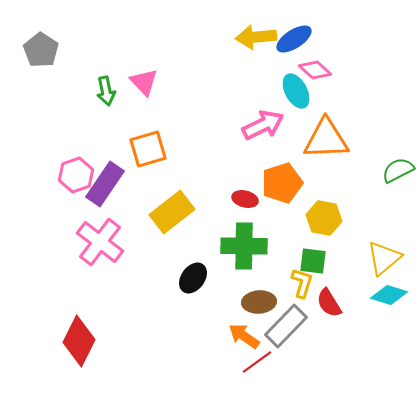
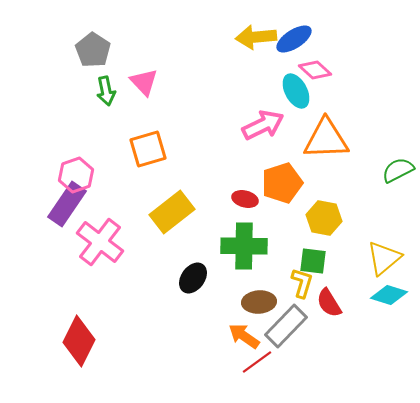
gray pentagon: moved 52 px right
purple rectangle: moved 38 px left, 20 px down
